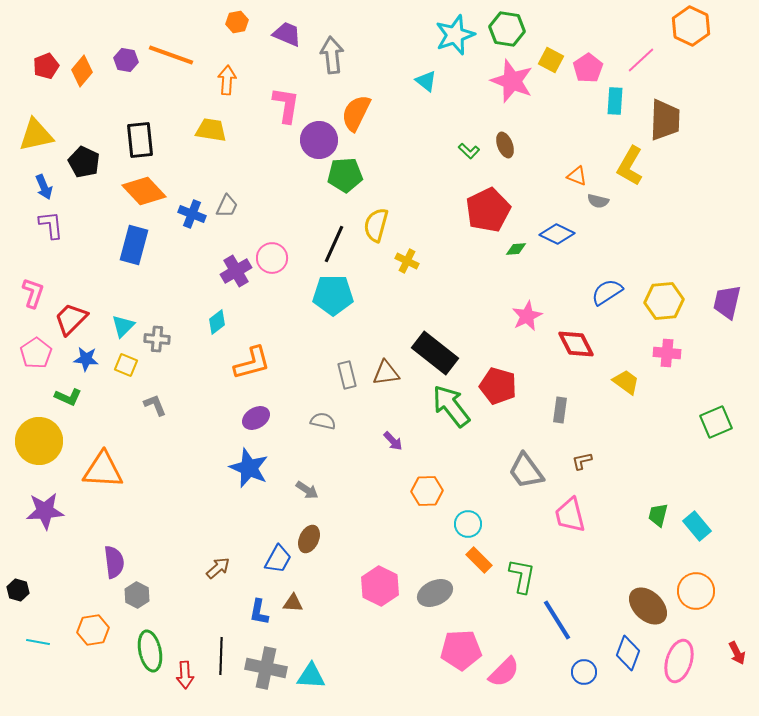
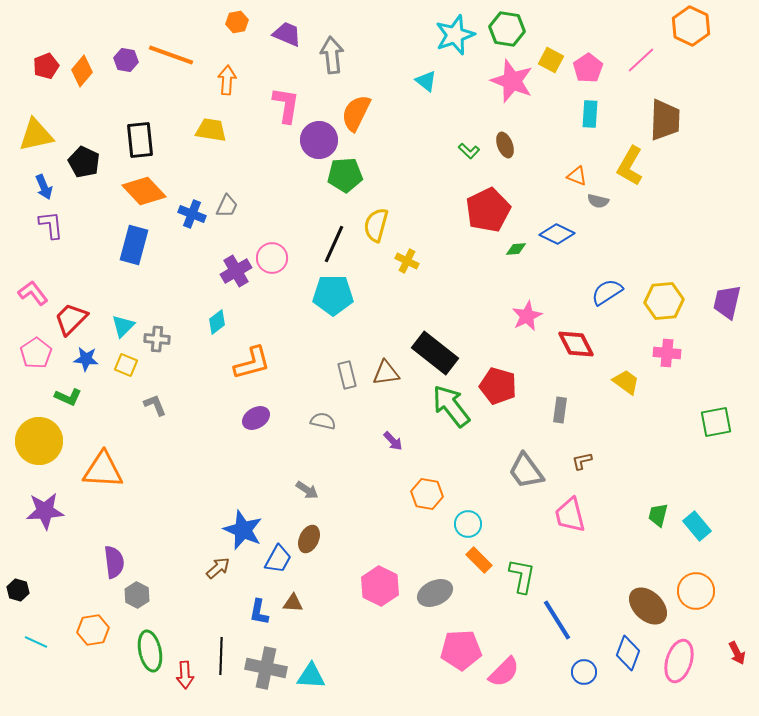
cyan rectangle at (615, 101): moved 25 px left, 13 px down
pink L-shape at (33, 293): rotated 56 degrees counterclockwise
green square at (716, 422): rotated 12 degrees clockwise
blue star at (249, 468): moved 6 px left, 62 px down
orange hexagon at (427, 491): moved 3 px down; rotated 12 degrees clockwise
cyan line at (38, 642): moved 2 px left; rotated 15 degrees clockwise
